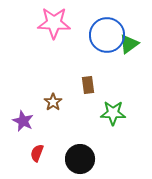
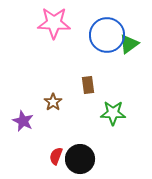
red semicircle: moved 19 px right, 3 px down
